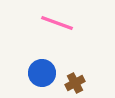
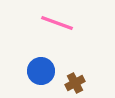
blue circle: moved 1 px left, 2 px up
